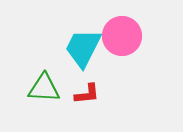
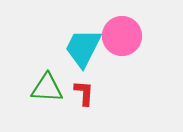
green triangle: moved 3 px right
red L-shape: moved 3 px left, 1 px up; rotated 80 degrees counterclockwise
